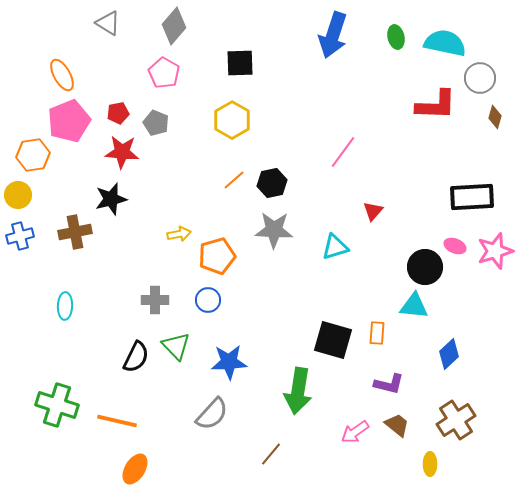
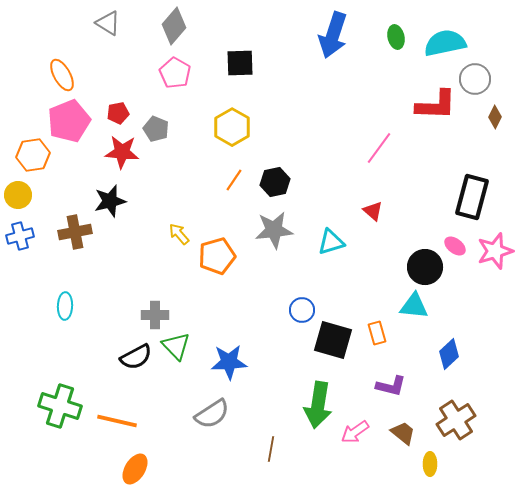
cyan semicircle at (445, 43): rotated 24 degrees counterclockwise
pink pentagon at (164, 73): moved 11 px right
gray circle at (480, 78): moved 5 px left, 1 px down
brown diamond at (495, 117): rotated 10 degrees clockwise
yellow hexagon at (232, 120): moved 7 px down
gray pentagon at (156, 123): moved 6 px down
pink line at (343, 152): moved 36 px right, 4 px up
orange line at (234, 180): rotated 15 degrees counterclockwise
black hexagon at (272, 183): moved 3 px right, 1 px up
black rectangle at (472, 197): rotated 72 degrees counterclockwise
black star at (111, 199): moved 1 px left, 2 px down
red triangle at (373, 211): rotated 30 degrees counterclockwise
gray star at (274, 230): rotated 9 degrees counterclockwise
yellow arrow at (179, 234): rotated 120 degrees counterclockwise
pink ellipse at (455, 246): rotated 15 degrees clockwise
cyan triangle at (335, 247): moved 4 px left, 5 px up
gray cross at (155, 300): moved 15 px down
blue circle at (208, 300): moved 94 px right, 10 px down
orange rectangle at (377, 333): rotated 20 degrees counterclockwise
black semicircle at (136, 357): rotated 36 degrees clockwise
purple L-shape at (389, 384): moved 2 px right, 2 px down
green arrow at (298, 391): moved 20 px right, 14 px down
green cross at (57, 405): moved 3 px right, 1 px down
gray semicircle at (212, 414): rotated 15 degrees clockwise
brown trapezoid at (397, 425): moved 6 px right, 8 px down
brown line at (271, 454): moved 5 px up; rotated 30 degrees counterclockwise
